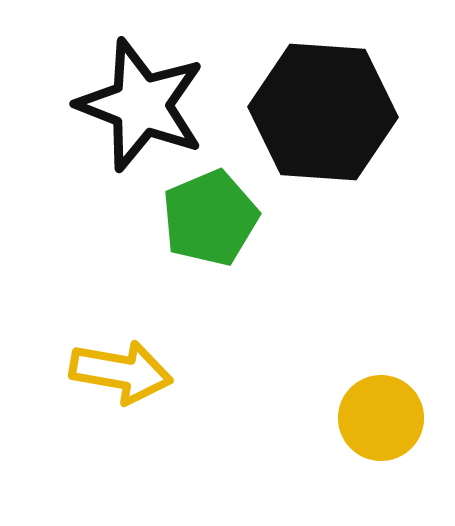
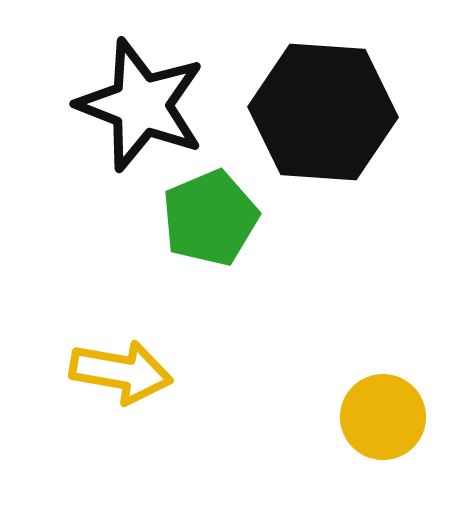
yellow circle: moved 2 px right, 1 px up
